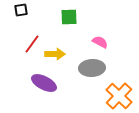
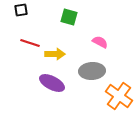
green square: rotated 18 degrees clockwise
red line: moved 2 px left, 1 px up; rotated 72 degrees clockwise
gray ellipse: moved 3 px down
purple ellipse: moved 8 px right
orange cross: rotated 8 degrees counterclockwise
